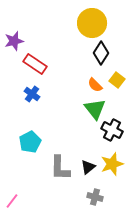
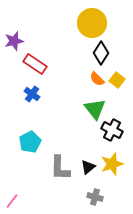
orange semicircle: moved 2 px right, 6 px up
